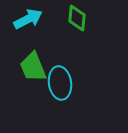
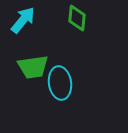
cyan arrow: moved 5 px left, 1 px down; rotated 24 degrees counterclockwise
green trapezoid: rotated 76 degrees counterclockwise
